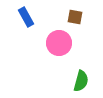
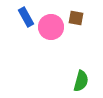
brown square: moved 1 px right, 1 px down
pink circle: moved 8 px left, 16 px up
